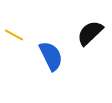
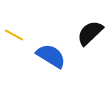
blue semicircle: rotated 32 degrees counterclockwise
